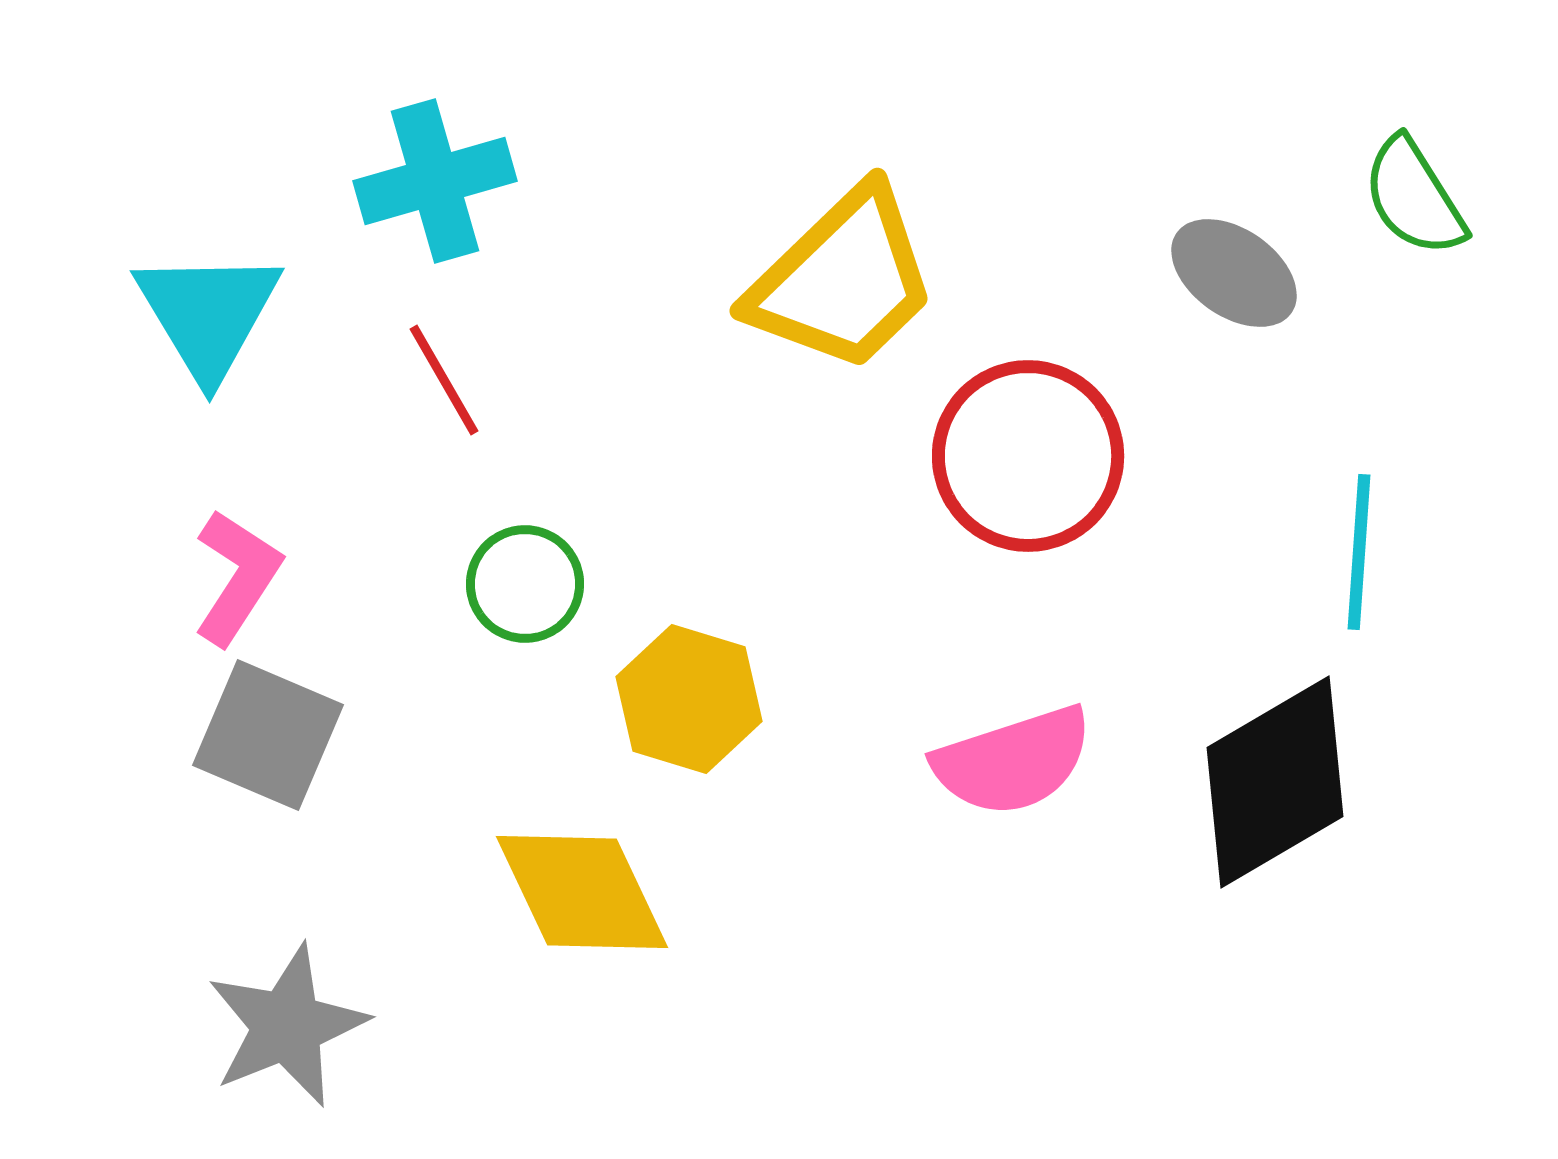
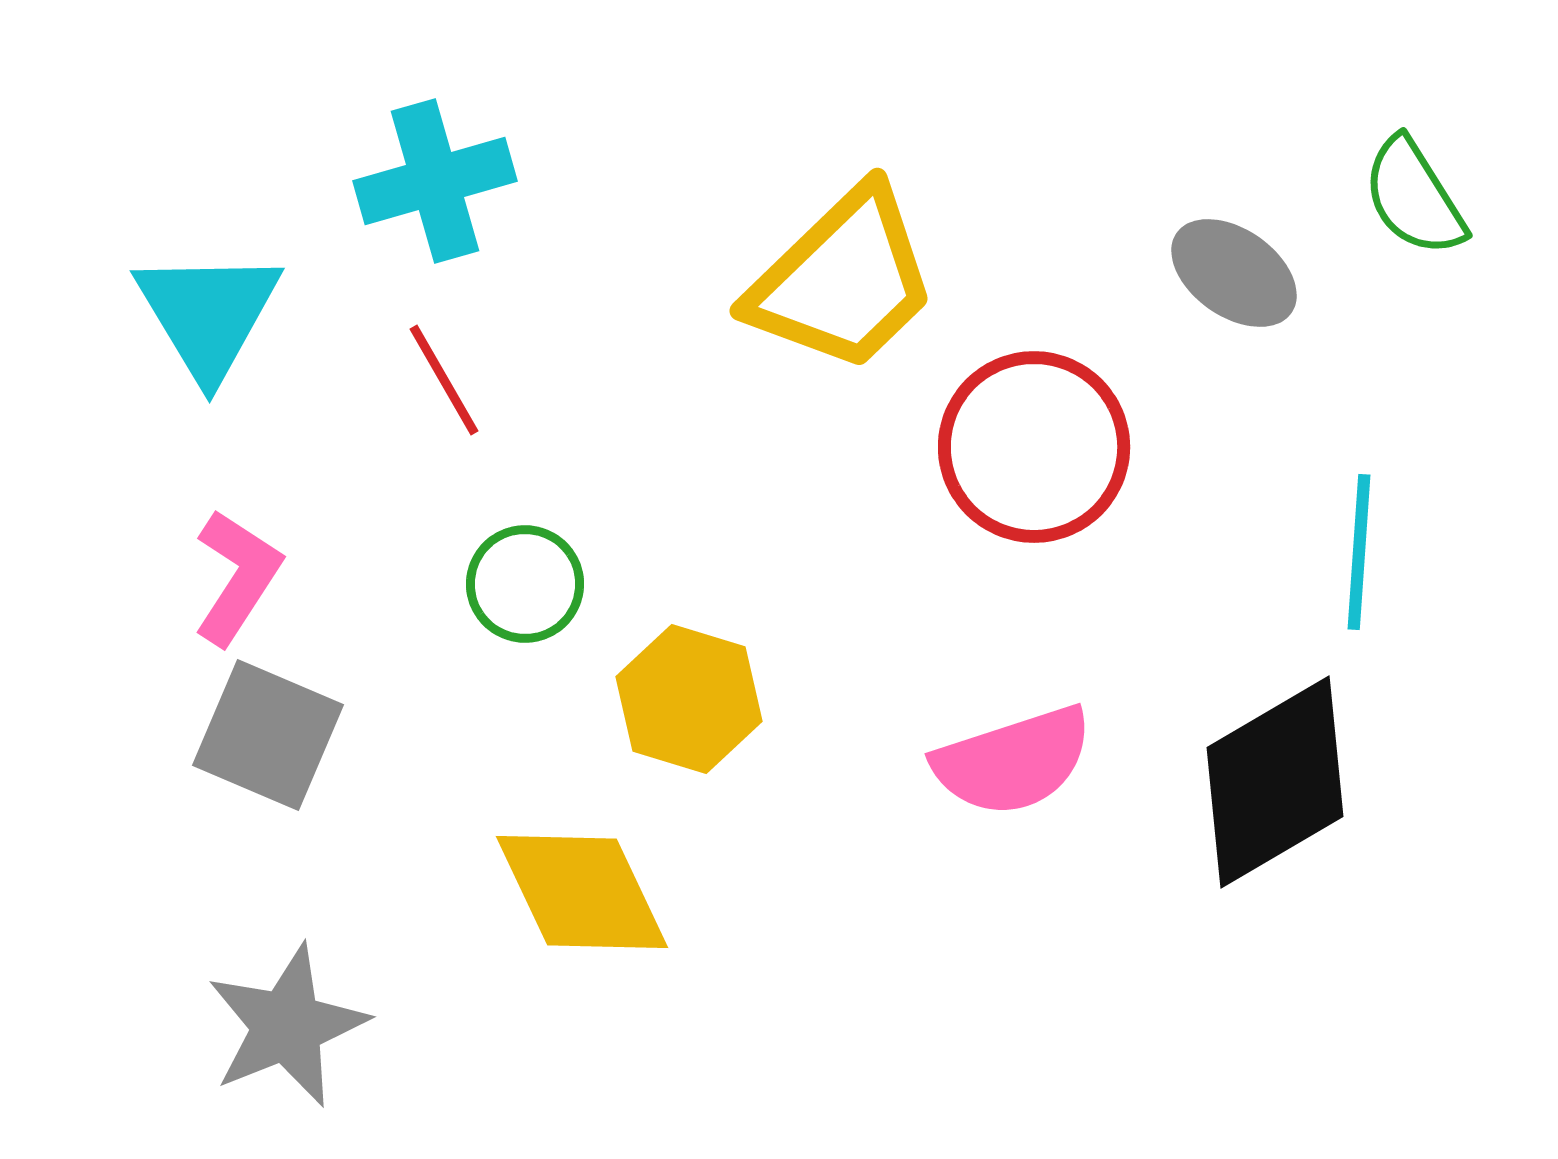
red circle: moved 6 px right, 9 px up
